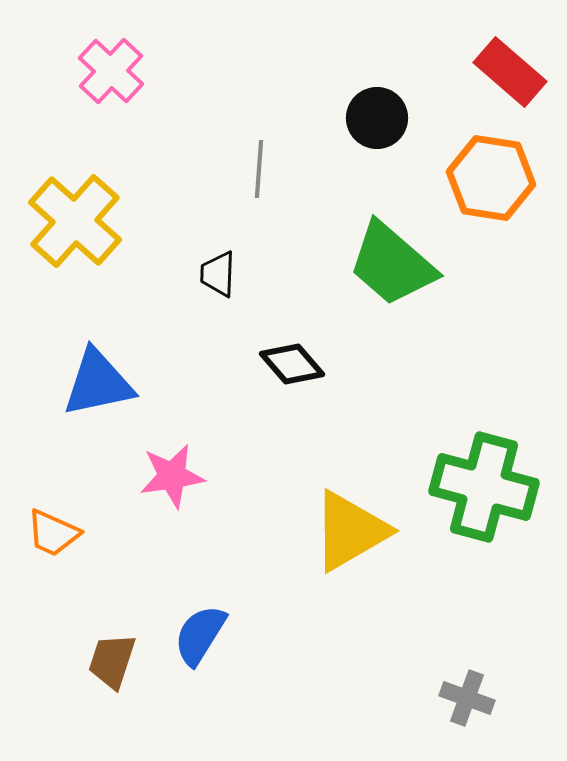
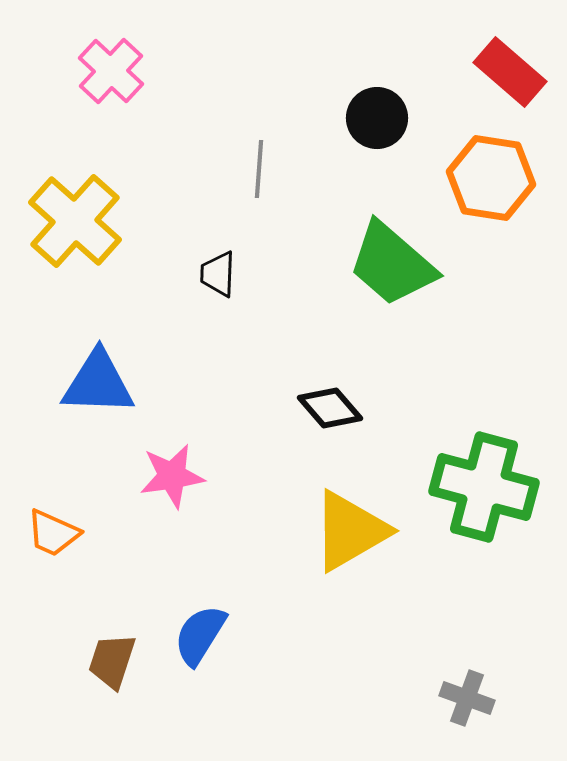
black diamond: moved 38 px right, 44 px down
blue triangle: rotated 14 degrees clockwise
